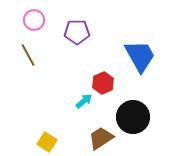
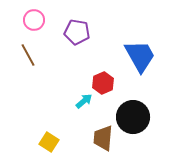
purple pentagon: rotated 10 degrees clockwise
brown trapezoid: moved 2 px right; rotated 52 degrees counterclockwise
yellow square: moved 2 px right
